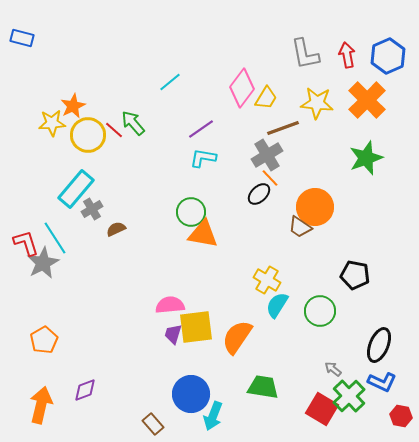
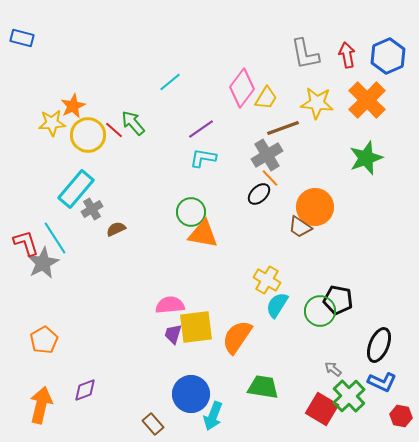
black pentagon at (355, 275): moved 17 px left, 25 px down
